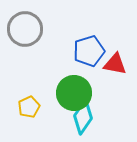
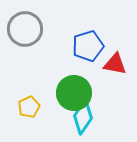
blue pentagon: moved 1 px left, 5 px up
